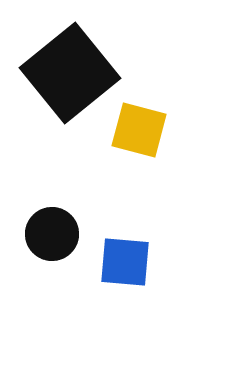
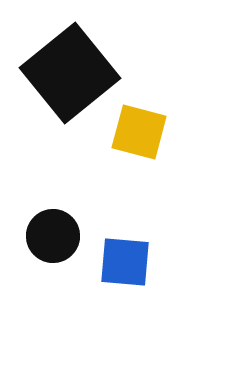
yellow square: moved 2 px down
black circle: moved 1 px right, 2 px down
